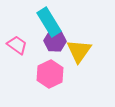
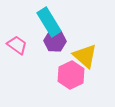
yellow triangle: moved 6 px right, 5 px down; rotated 24 degrees counterclockwise
pink hexagon: moved 21 px right, 1 px down
